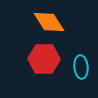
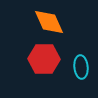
orange diamond: rotated 8 degrees clockwise
